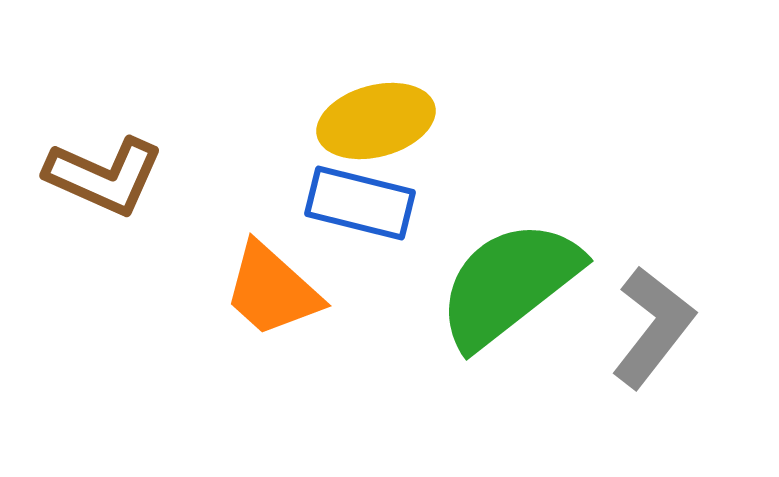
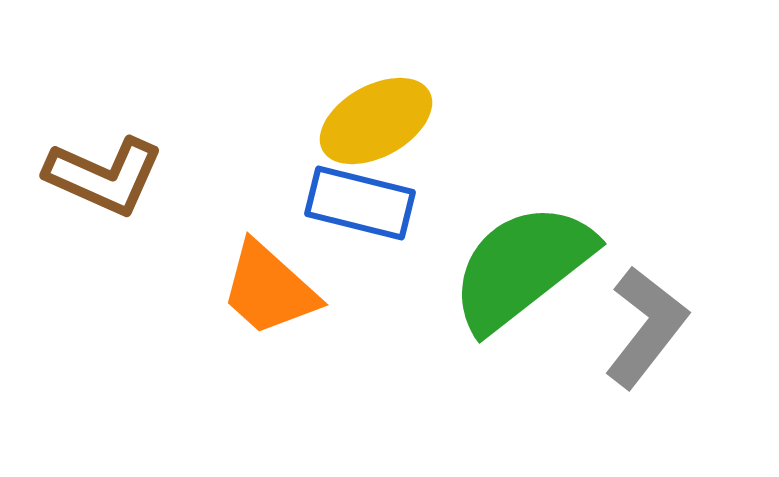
yellow ellipse: rotated 14 degrees counterclockwise
green semicircle: moved 13 px right, 17 px up
orange trapezoid: moved 3 px left, 1 px up
gray L-shape: moved 7 px left
